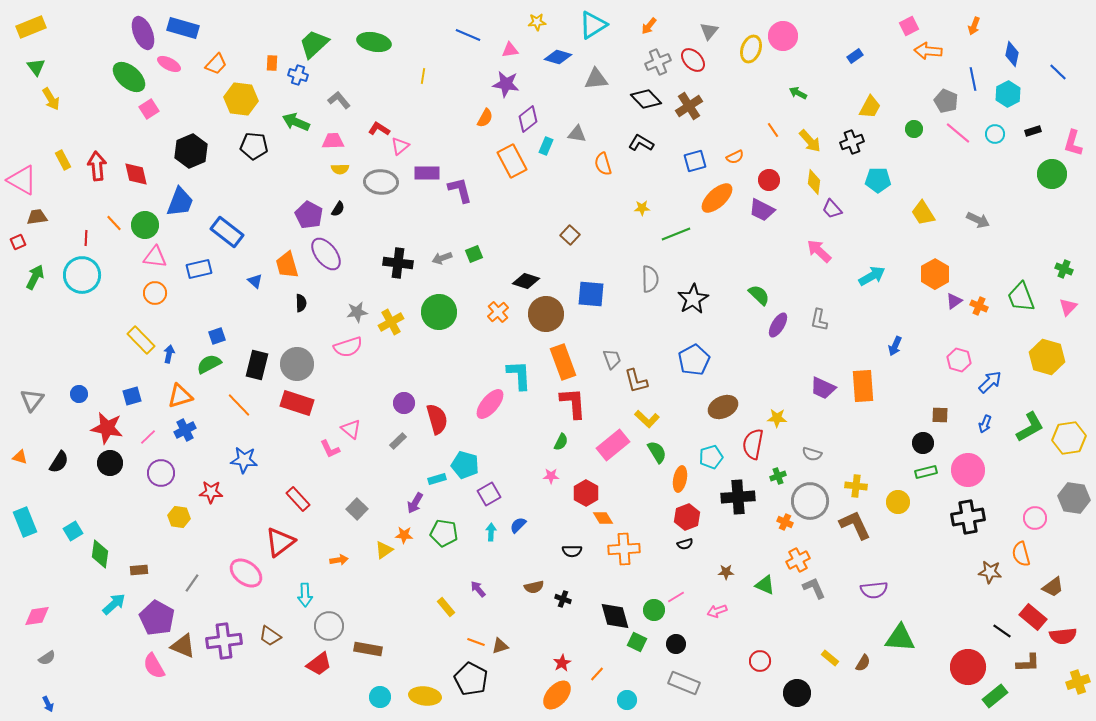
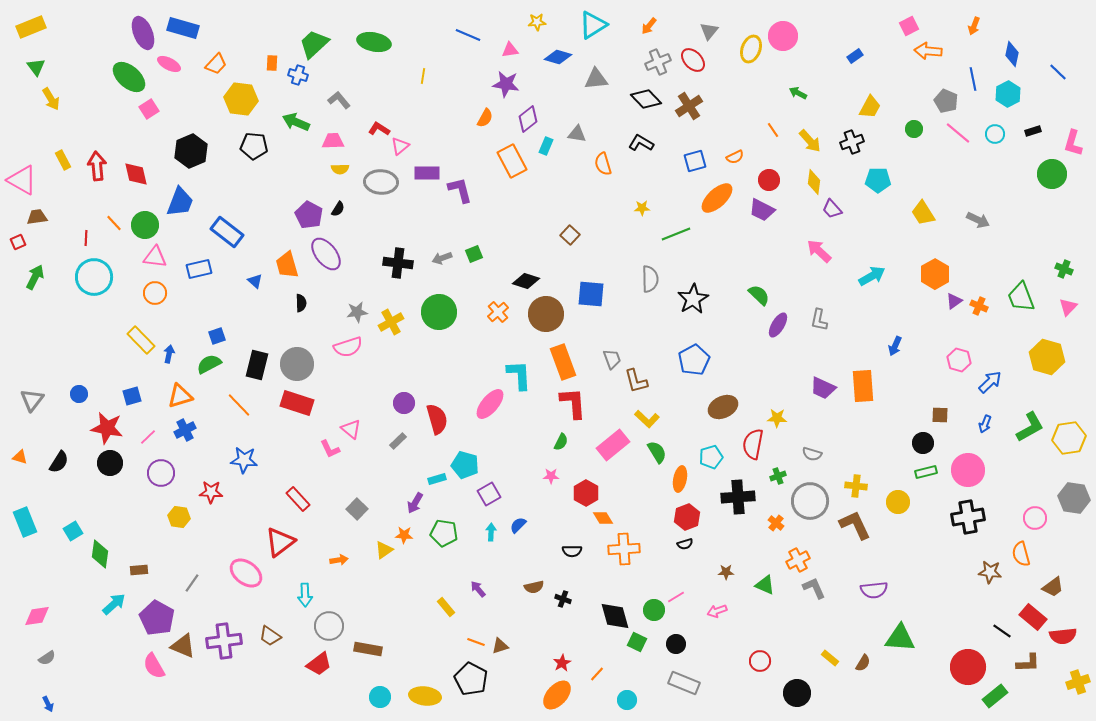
cyan circle at (82, 275): moved 12 px right, 2 px down
orange cross at (785, 522): moved 9 px left, 1 px down; rotated 14 degrees clockwise
